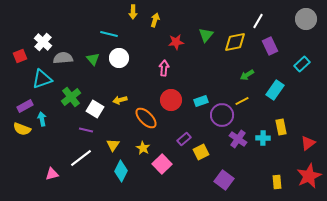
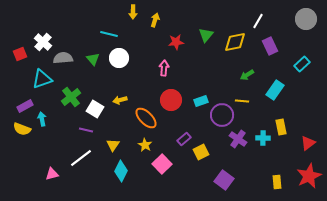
red square at (20, 56): moved 2 px up
yellow line at (242, 101): rotated 32 degrees clockwise
yellow star at (143, 148): moved 2 px right, 3 px up
